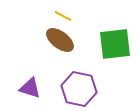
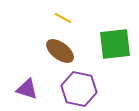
yellow line: moved 2 px down
brown ellipse: moved 11 px down
purple triangle: moved 3 px left, 1 px down
